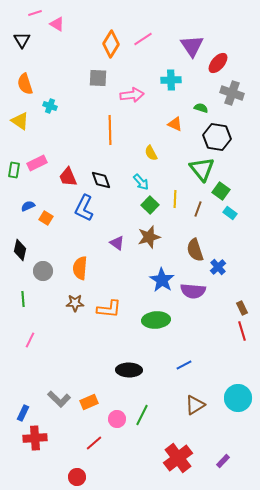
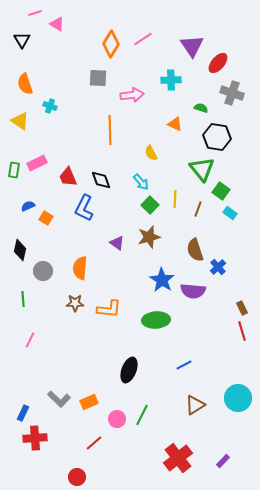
black ellipse at (129, 370): rotated 70 degrees counterclockwise
